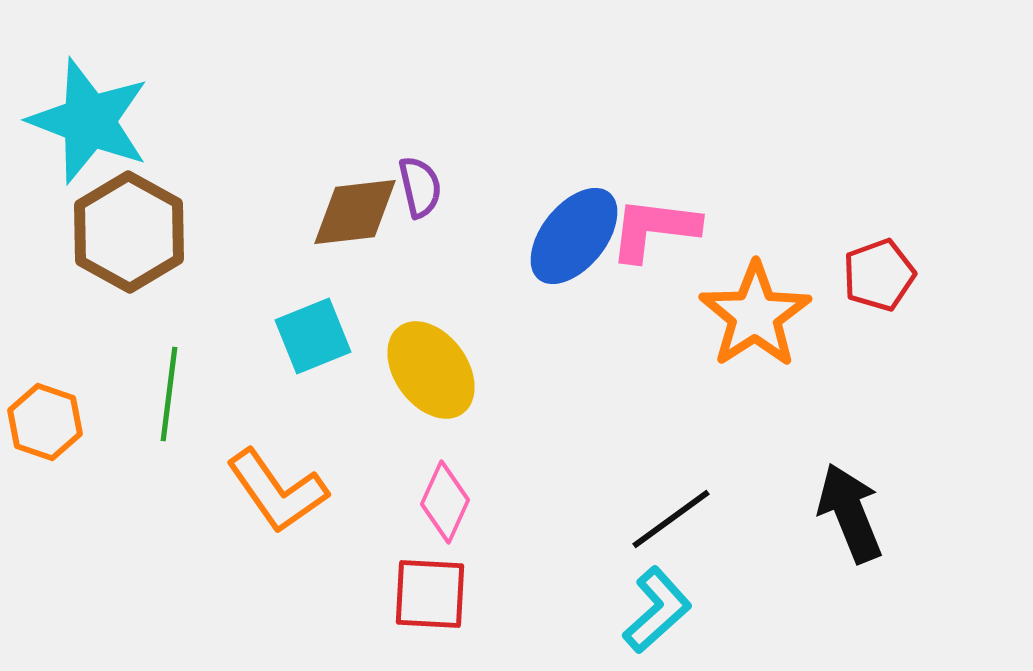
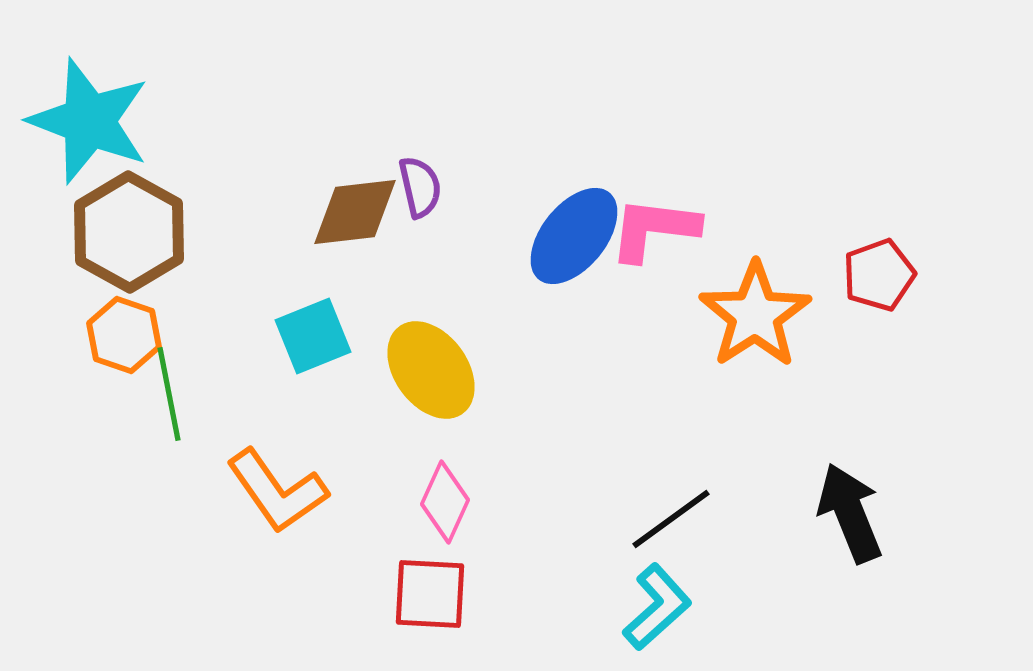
green line: rotated 18 degrees counterclockwise
orange hexagon: moved 79 px right, 87 px up
cyan L-shape: moved 3 px up
